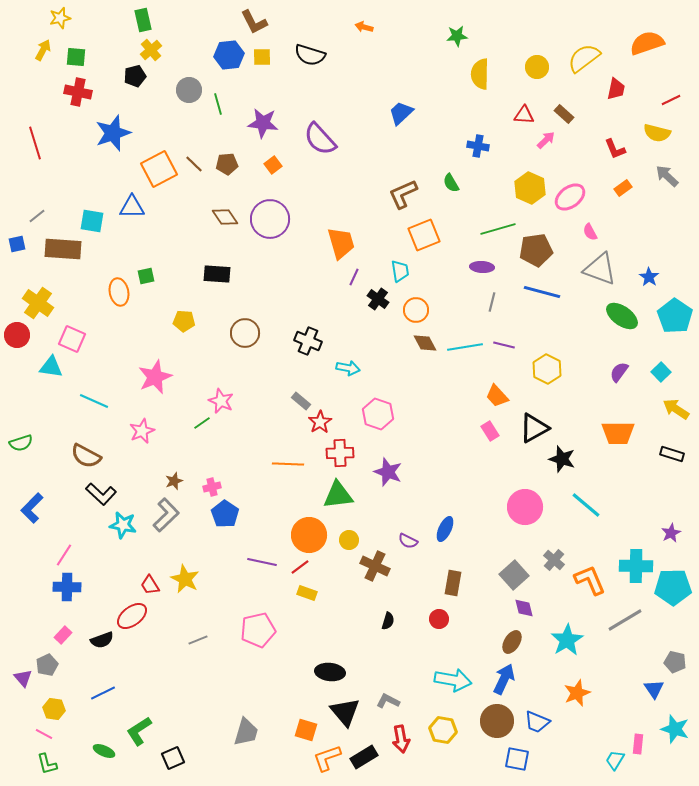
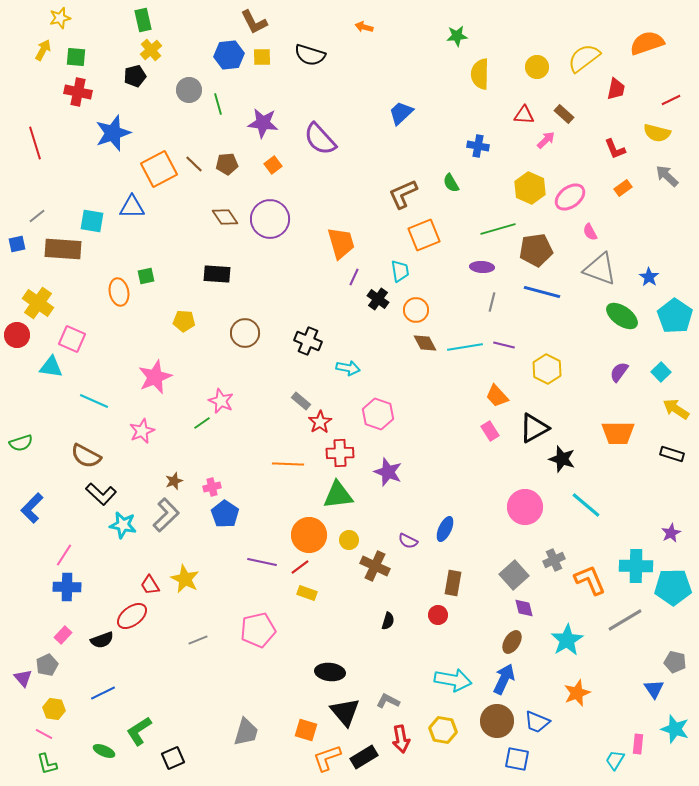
gray cross at (554, 560): rotated 25 degrees clockwise
red circle at (439, 619): moved 1 px left, 4 px up
